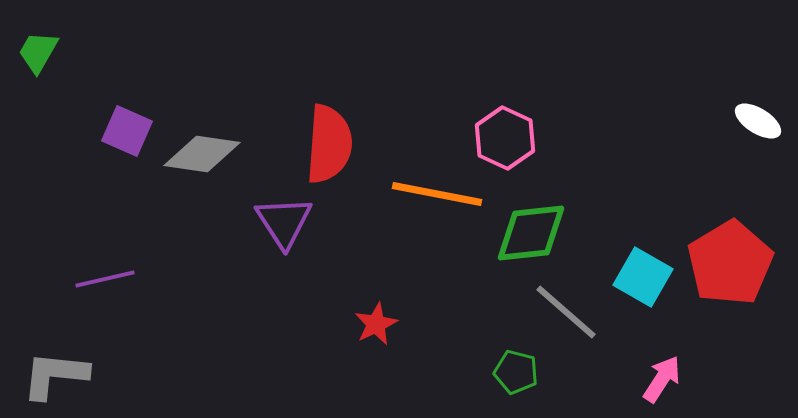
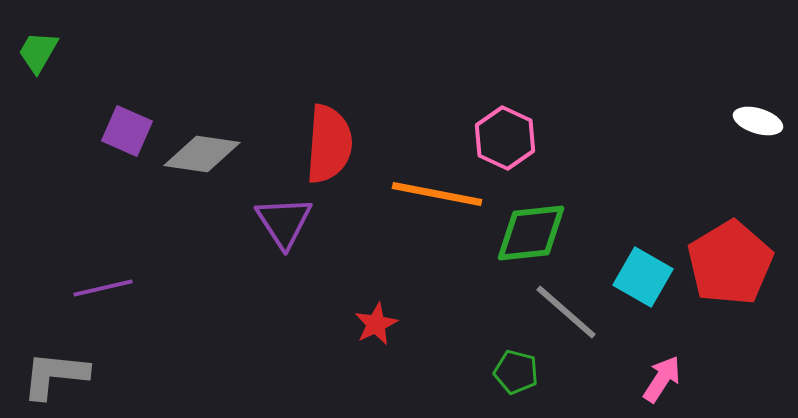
white ellipse: rotated 15 degrees counterclockwise
purple line: moved 2 px left, 9 px down
